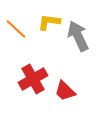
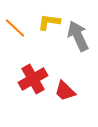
orange line: moved 1 px left, 1 px up
